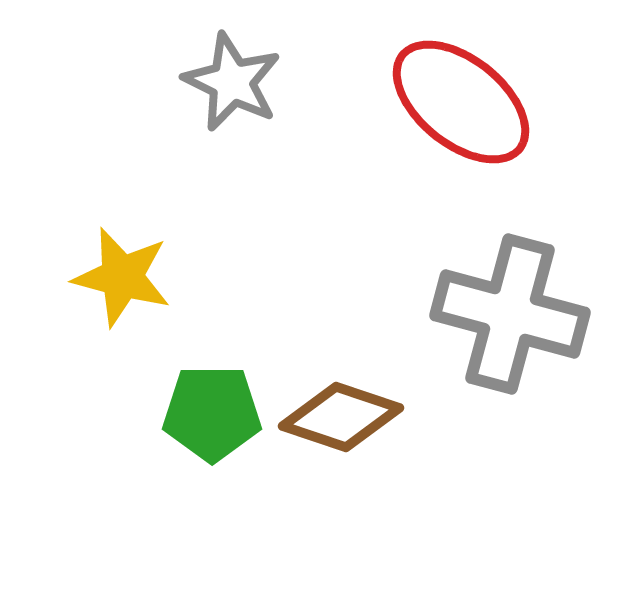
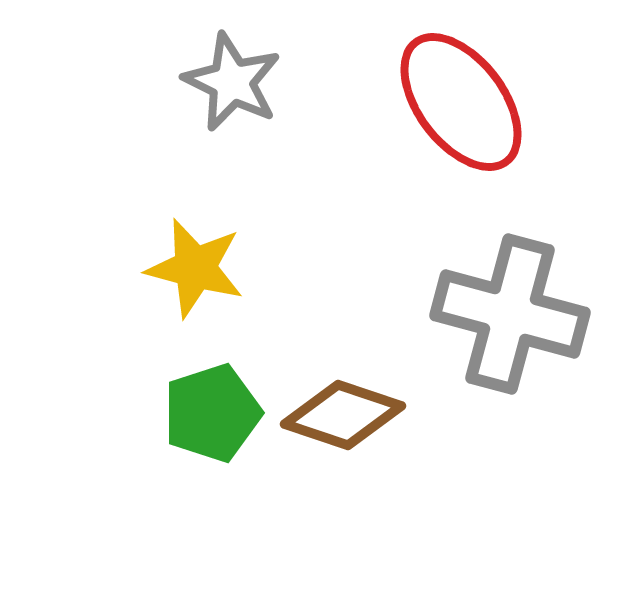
red ellipse: rotated 14 degrees clockwise
yellow star: moved 73 px right, 9 px up
green pentagon: rotated 18 degrees counterclockwise
brown diamond: moved 2 px right, 2 px up
